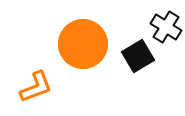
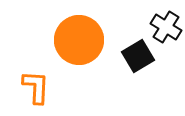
orange circle: moved 4 px left, 4 px up
orange L-shape: rotated 66 degrees counterclockwise
